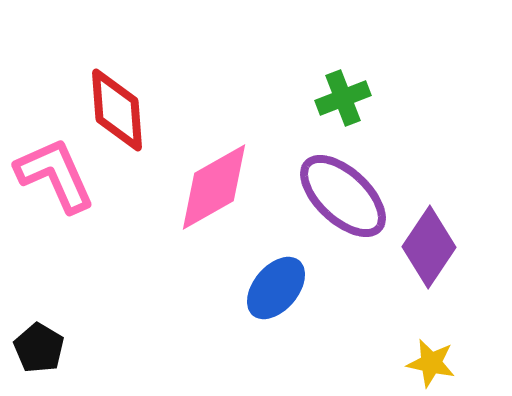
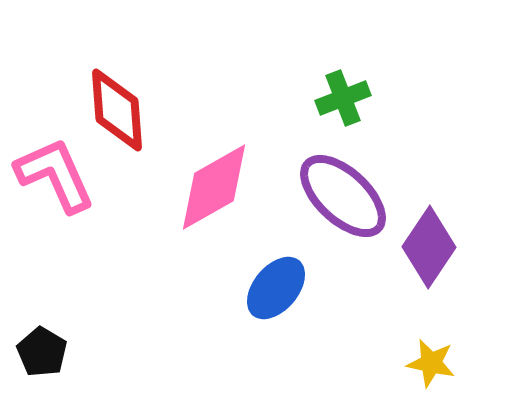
black pentagon: moved 3 px right, 4 px down
